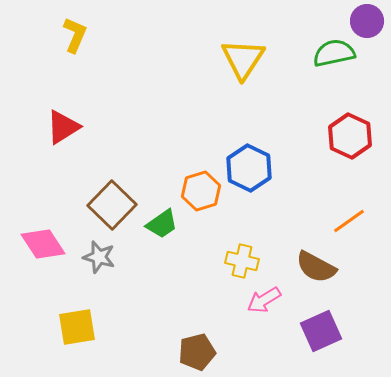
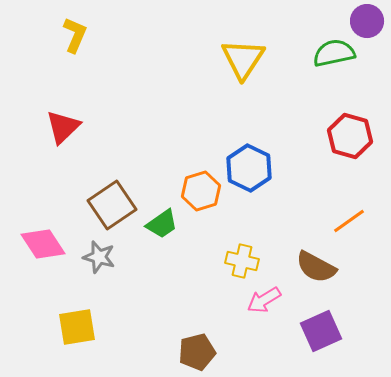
red triangle: rotated 12 degrees counterclockwise
red hexagon: rotated 9 degrees counterclockwise
brown square: rotated 12 degrees clockwise
